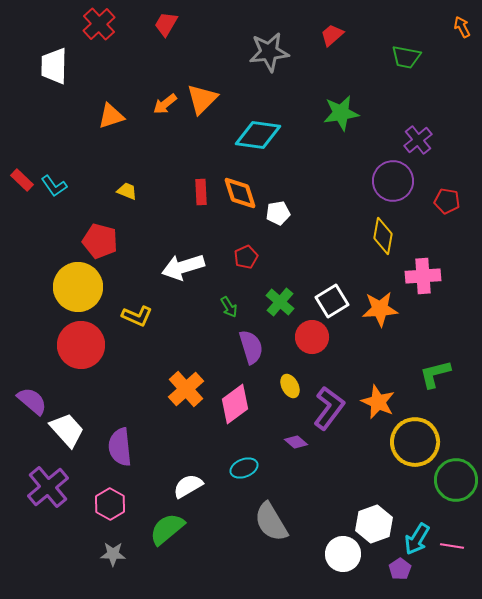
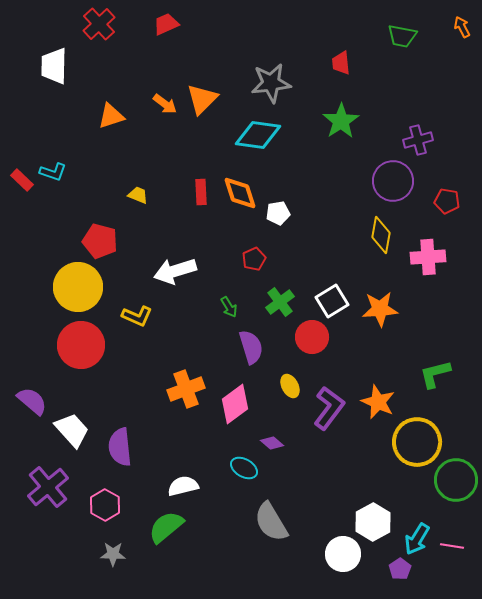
red trapezoid at (166, 24): rotated 36 degrees clockwise
red trapezoid at (332, 35): moved 9 px right, 28 px down; rotated 55 degrees counterclockwise
gray star at (269, 52): moved 2 px right, 31 px down
green trapezoid at (406, 57): moved 4 px left, 21 px up
orange arrow at (165, 104): rotated 105 degrees counterclockwise
green star at (341, 113): moved 8 px down; rotated 24 degrees counterclockwise
purple cross at (418, 140): rotated 24 degrees clockwise
cyan L-shape at (54, 186): moved 1 px left, 14 px up; rotated 36 degrees counterclockwise
yellow trapezoid at (127, 191): moved 11 px right, 4 px down
yellow diamond at (383, 236): moved 2 px left, 1 px up
red pentagon at (246, 257): moved 8 px right, 2 px down
white arrow at (183, 267): moved 8 px left, 4 px down
pink cross at (423, 276): moved 5 px right, 19 px up
green cross at (280, 302): rotated 12 degrees clockwise
orange cross at (186, 389): rotated 21 degrees clockwise
white trapezoid at (67, 430): moved 5 px right
purple diamond at (296, 442): moved 24 px left, 1 px down
yellow circle at (415, 442): moved 2 px right
cyan ellipse at (244, 468): rotated 52 degrees clockwise
white semicircle at (188, 486): moved 5 px left; rotated 16 degrees clockwise
pink hexagon at (110, 504): moved 5 px left, 1 px down
white hexagon at (374, 524): moved 1 px left, 2 px up; rotated 9 degrees counterclockwise
green semicircle at (167, 529): moved 1 px left, 2 px up
